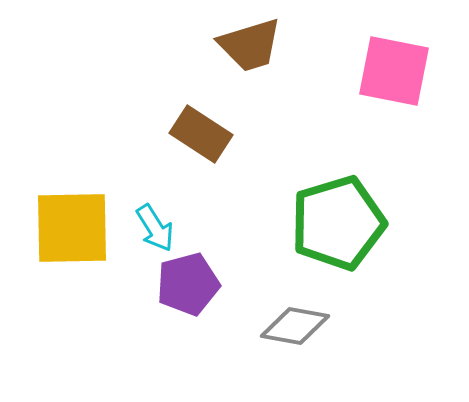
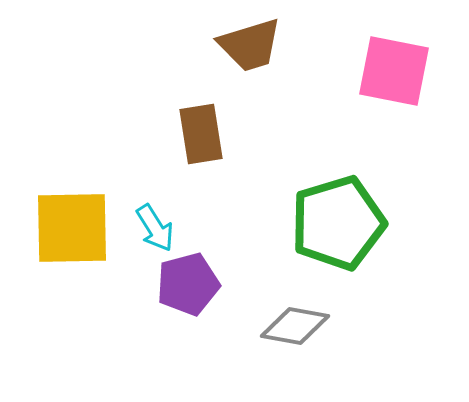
brown rectangle: rotated 48 degrees clockwise
